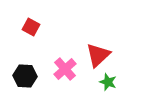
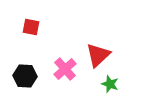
red square: rotated 18 degrees counterclockwise
green star: moved 2 px right, 2 px down
